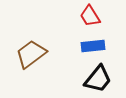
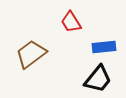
red trapezoid: moved 19 px left, 6 px down
blue rectangle: moved 11 px right, 1 px down
